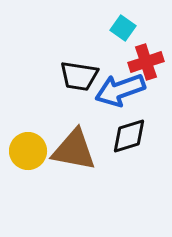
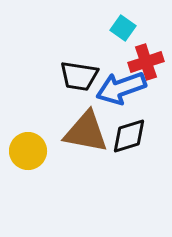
blue arrow: moved 1 px right, 2 px up
brown triangle: moved 12 px right, 18 px up
